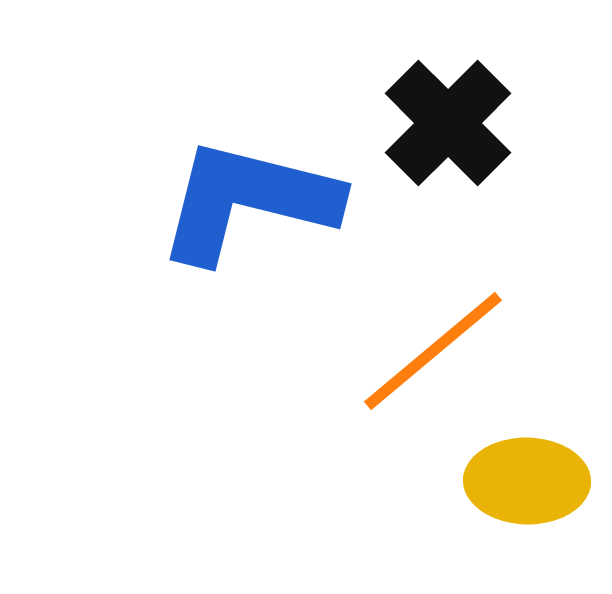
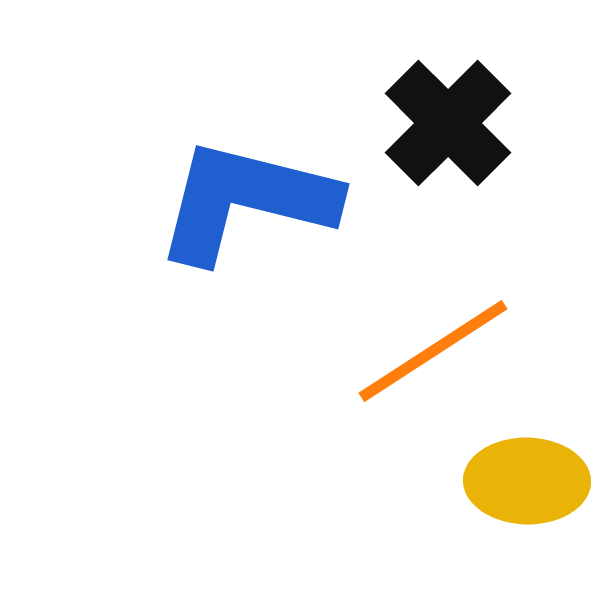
blue L-shape: moved 2 px left
orange line: rotated 7 degrees clockwise
